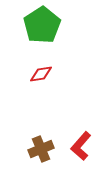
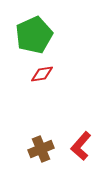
green pentagon: moved 8 px left, 10 px down; rotated 9 degrees clockwise
red diamond: moved 1 px right
